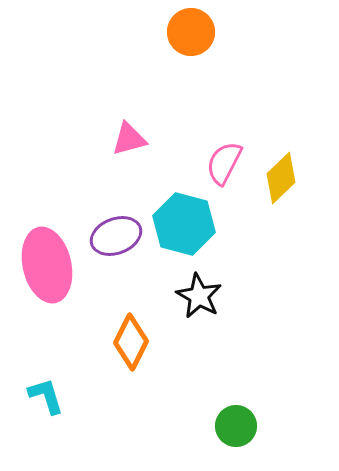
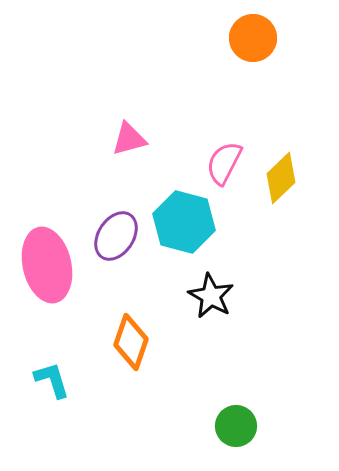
orange circle: moved 62 px right, 6 px down
cyan hexagon: moved 2 px up
purple ellipse: rotated 36 degrees counterclockwise
black star: moved 12 px right
orange diamond: rotated 8 degrees counterclockwise
cyan L-shape: moved 6 px right, 16 px up
